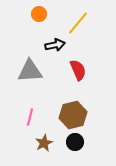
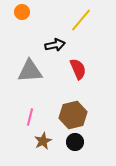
orange circle: moved 17 px left, 2 px up
yellow line: moved 3 px right, 3 px up
red semicircle: moved 1 px up
brown star: moved 1 px left, 2 px up
